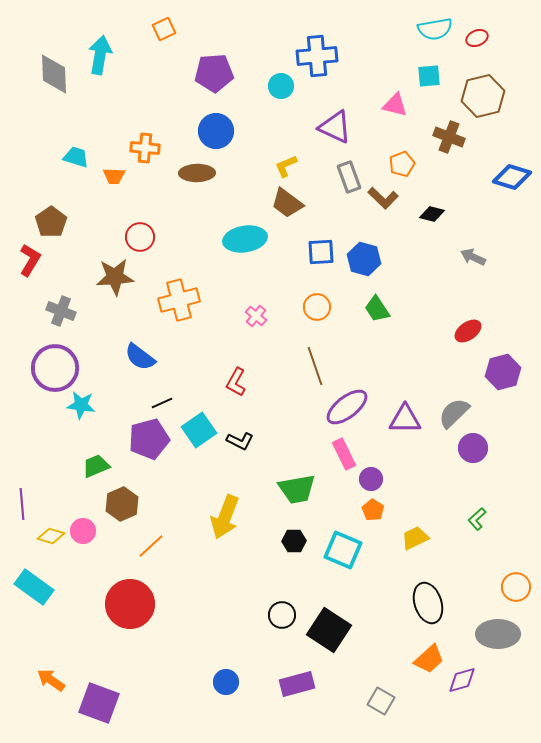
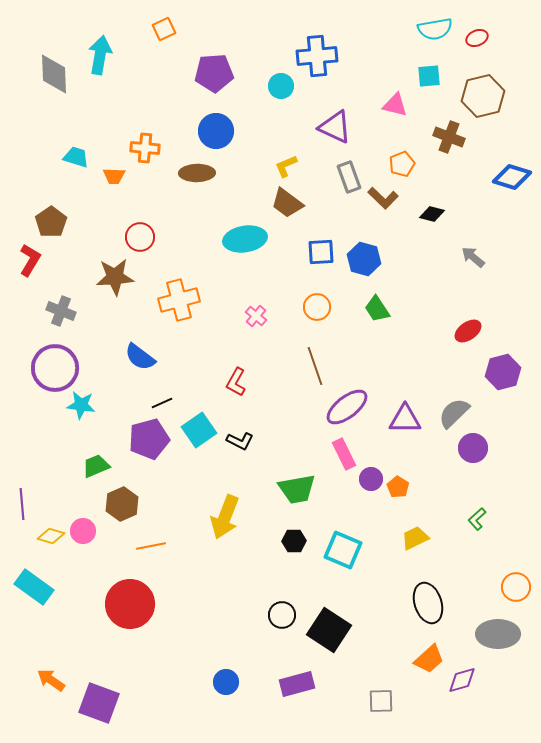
gray arrow at (473, 257): rotated 15 degrees clockwise
orange pentagon at (373, 510): moved 25 px right, 23 px up
orange line at (151, 546): rotated 32 degrees clockwise
gray square at (381, 701): rotated 32 degrees counterclockwise
